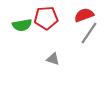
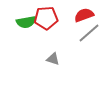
green semicircle: moved 4 px right, 3 px up
gray line: rotated 15 degrees clockwise
